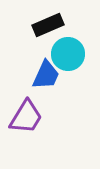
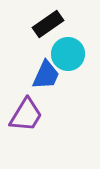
black rectangle: moved 1 px up; rotated 12 degrees counterclockwise
purple trapezoid: moved 2 px up
